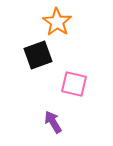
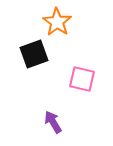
black square: moved 4 px left, 1 px up
pink square: moved 8 px right, 5 px up
